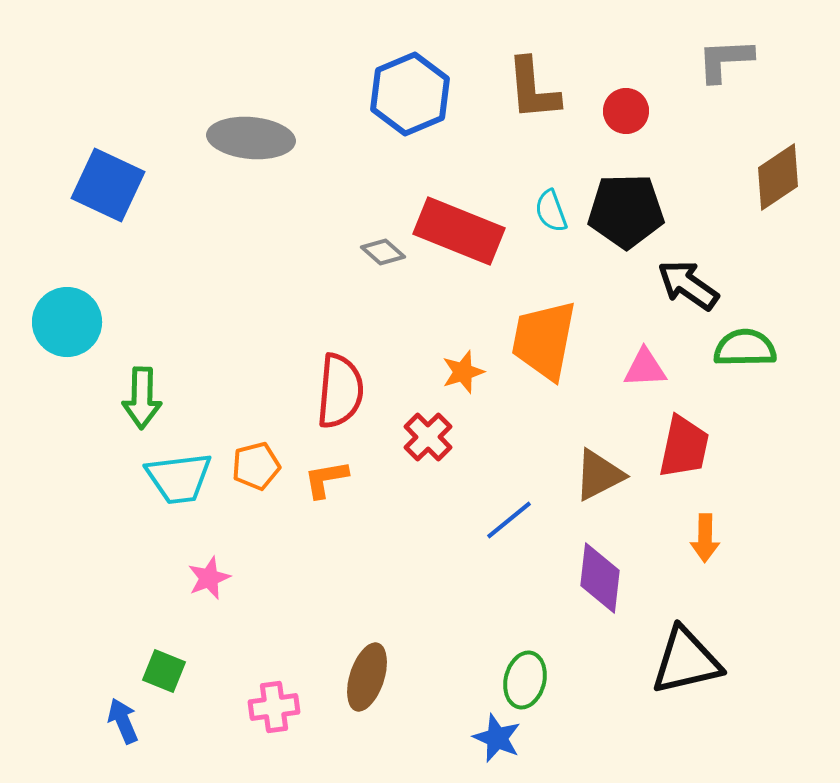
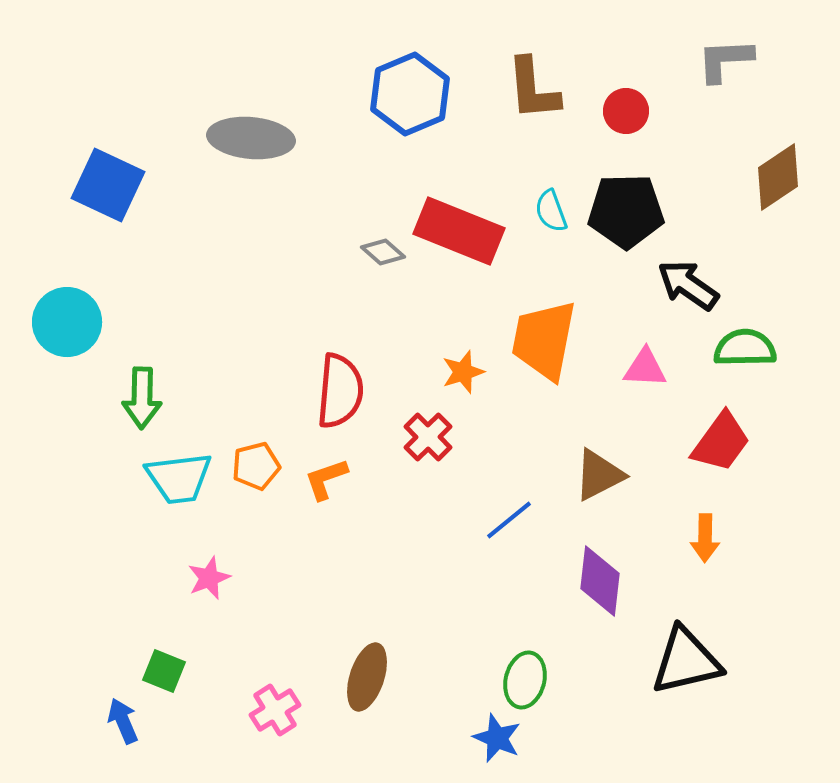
pink triangle: rotated 6 degrees clockwise
red trapezoid: moved 37 px right, 5 px up; rotated 24 degrees clockwise
orange L-shape: rotated 9 degrees counterclockwise
purple diamond: moved 3 px down
pink cross: moved 1 px right, 3 px down; rotated 24 degrees counterclockwise
